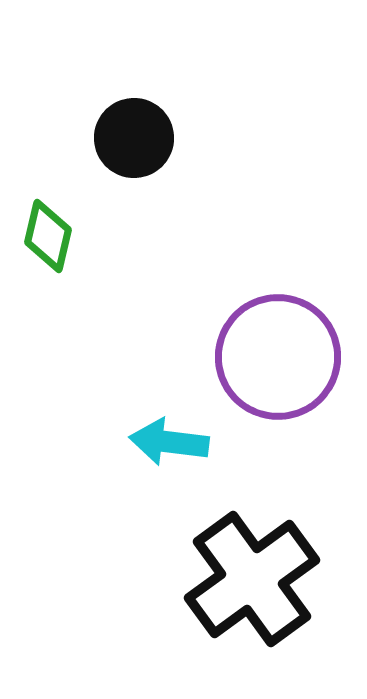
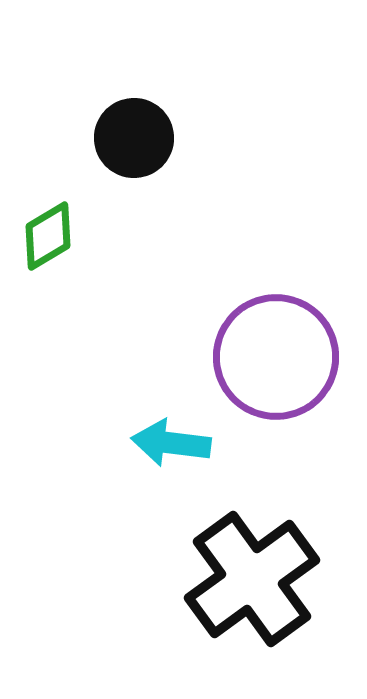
green diamond: rotated 46 degrees clockwise
purple circle: moved 2 px left
cyan arrow: moved 2 px right, 1 px down
